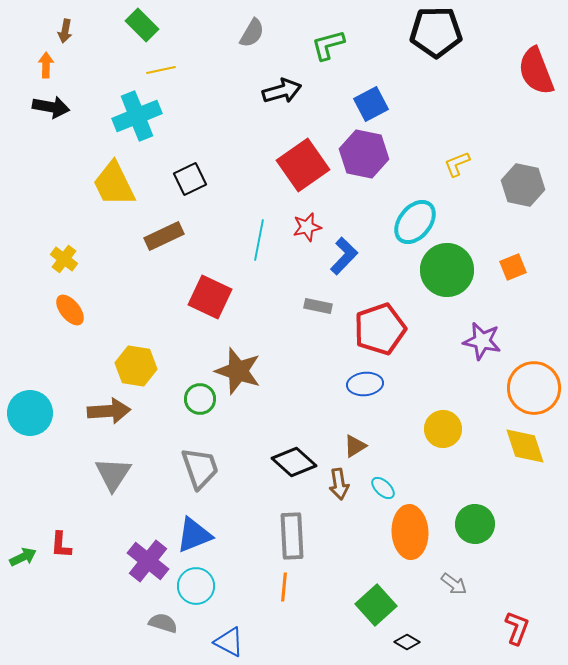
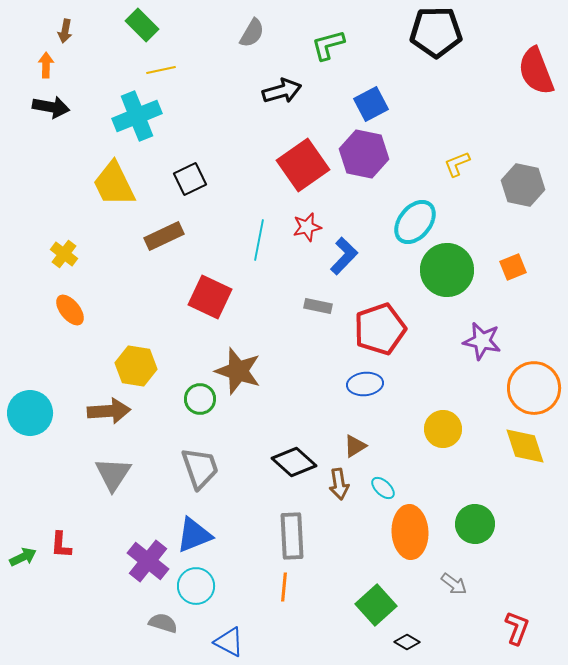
yellow cross at (64, 259): moved 5 px up
